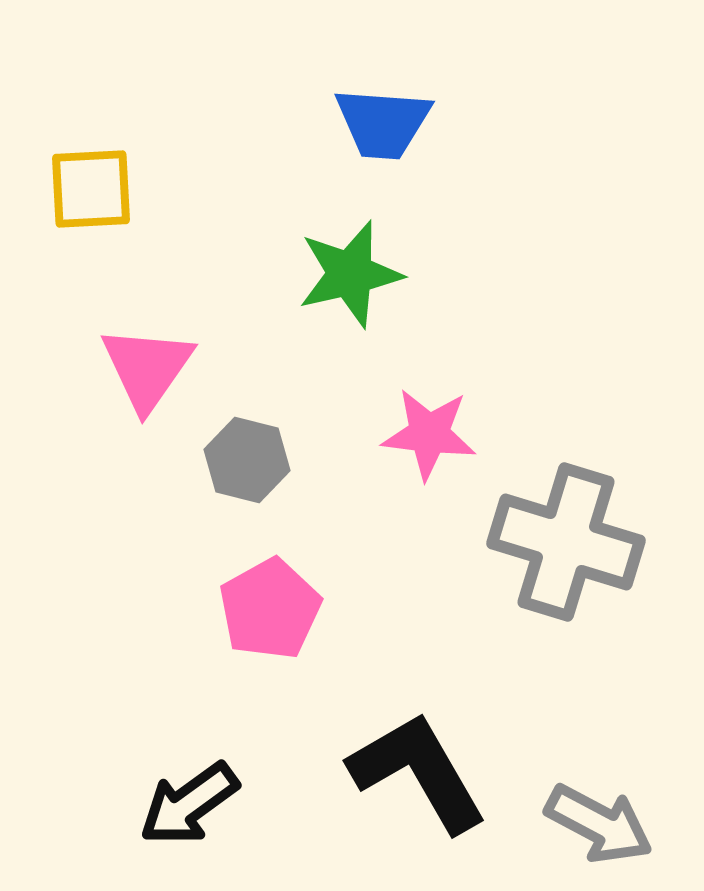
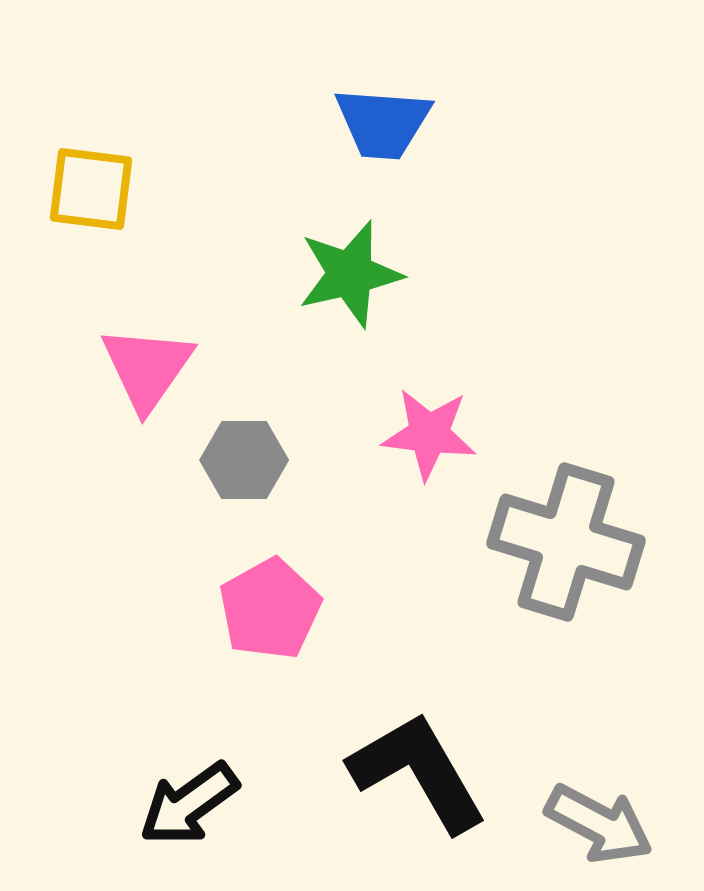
yellow square: rotated 10 degrees clockwise
gray hexagon: moved 3 px left; rotated 14 degrees counterclockwise
